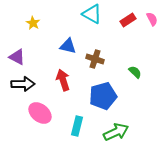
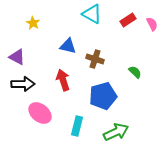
pink semicircle: moved 5 px down
